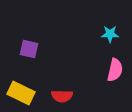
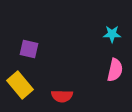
cyan star: moved 2 px right
yellow rectangle: moved 1 px left, 8 px up; rotated 24 degrees clockwise
